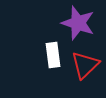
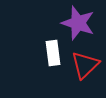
white rectangle: moved 2 px up
